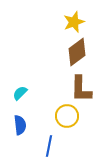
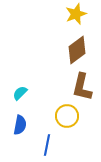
yellow star: moved 2 px right, 8 px up
brown diamond: moved 2 px up
brown L-shape: moved 1 px right, 2 px up; rotated 12 degrees clockwise
blue semicircle: rotated 18 degrees clockwise
blue line: moved 2 px left, 1 px up
